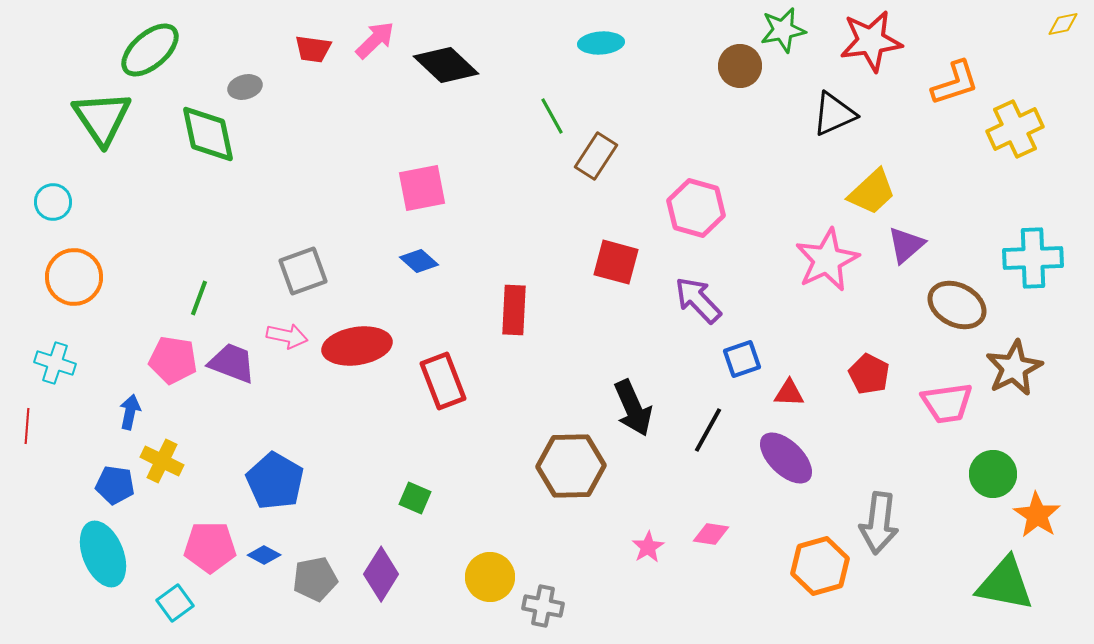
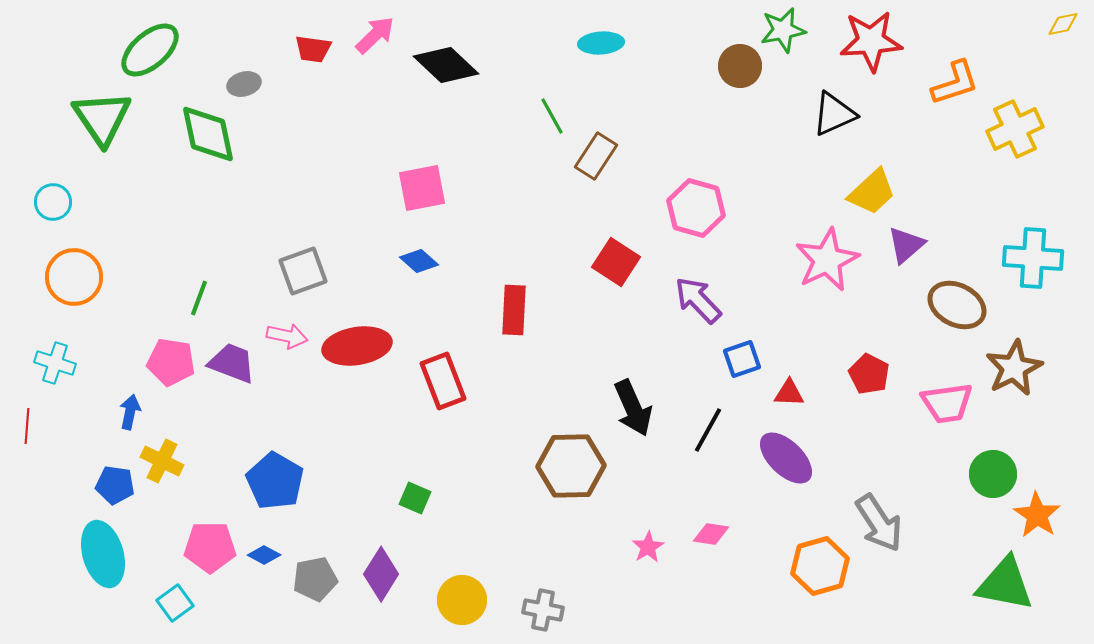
pink arrow at (375, 40): moved 5 px up
red star at (871, 41): rotated 4 degrees clockwise
gray ellipse at (245, 87): moved 1 px left, 3 px up
cyan cross at (1033, 258): rotated 6 degrees clockwise
red square at (616, 262): rotated 18 degrees clockwise
pink pentagon at (173, 360): moved 2 px left, 2 px down
gray arrow at (879, 523): rotated 40 degrees counterclockwise
cyan ellipse at (103, 554): rotated 6 degrees clockwise
yellow circle at (490, 577): moved 28 px left, 23 px down
gray cross at (543, 606): moved 4 px down
